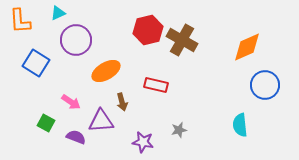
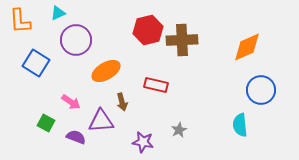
brown cross: rotated 32 degrees counterclockwise
blue circle: moved 4 px left, 5 px down
gray star: rotated 14 degrees counterclockwise
